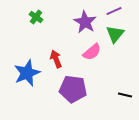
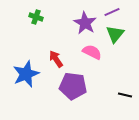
purple line: moved 2 px left, 1 px down
green cross: rotated 16 degrees counterclockwise
purple star: moved 1 px down
pink semicircle: rotated 114 degrees counterclockwise
red arrow: rotated 12 degrees counterclockwise
blue star: moved 1 px left, 1 px down
purple pentagon: moved 3 px up
